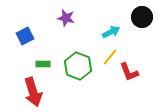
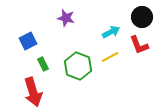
blue square: moved 3 px right, 5 px down
yellow line: rotated 24 degrees clockwise
green rectangle: rotated 64 degrees clockwise
red L-shape: moved 10 px right, 27 px up
